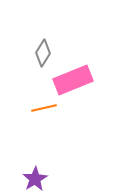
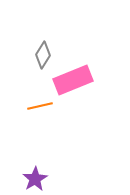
gray diamond: moved 2 px down
orange line: moved 4 px left, 2 px up
